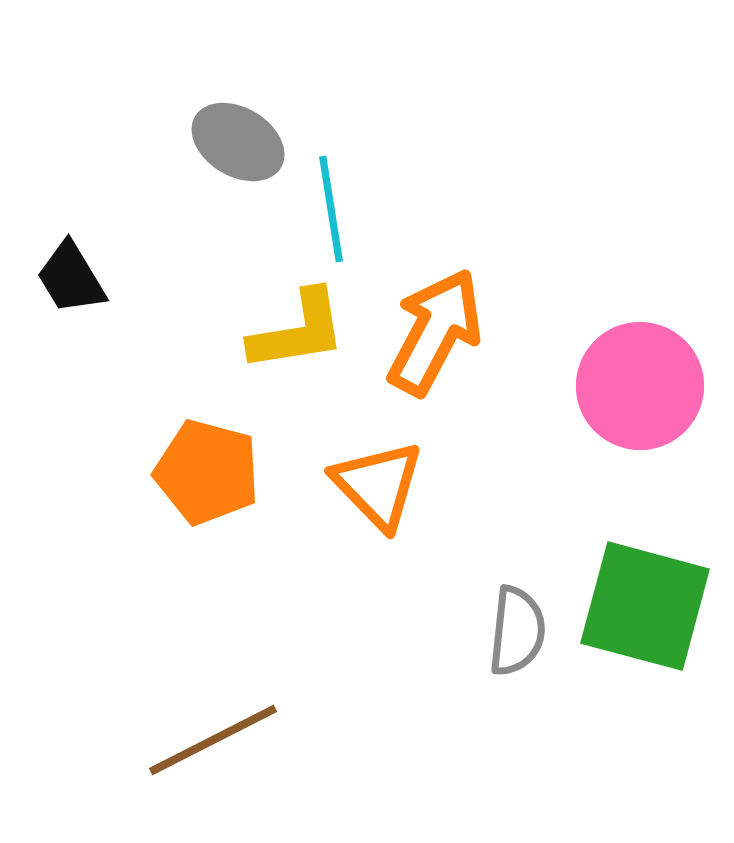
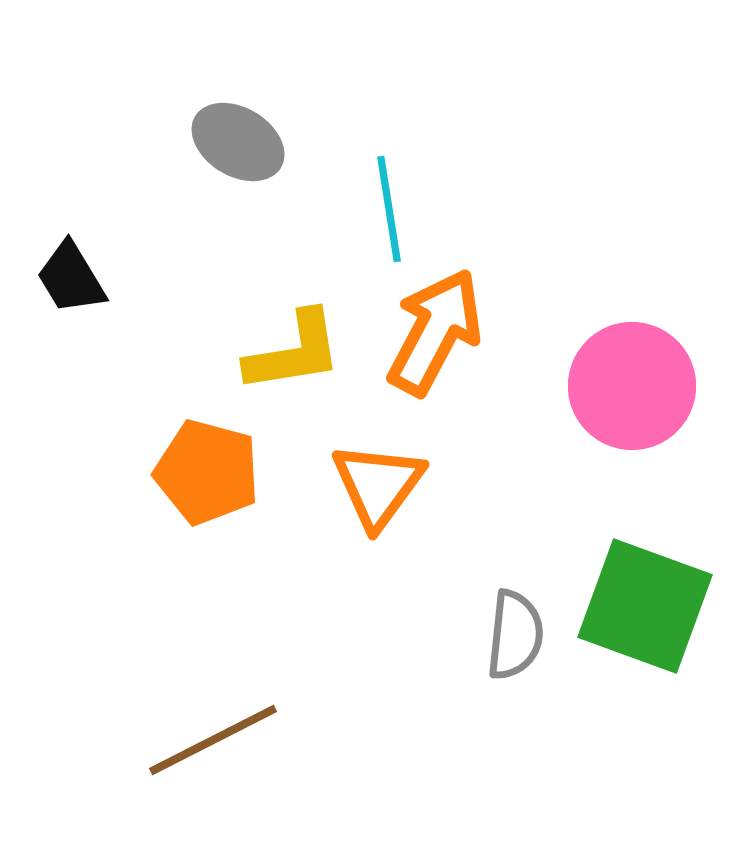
cyan line: moved 58 px right
yellow L-shape: moved 4 px left, 21 px down
pink circle: moved 8 px left
orange triangle: rotated 20 degrees clockwise
green square: rotated 5 degrees clockwise
gray semicircle: moved 2 px left, 4 px down
